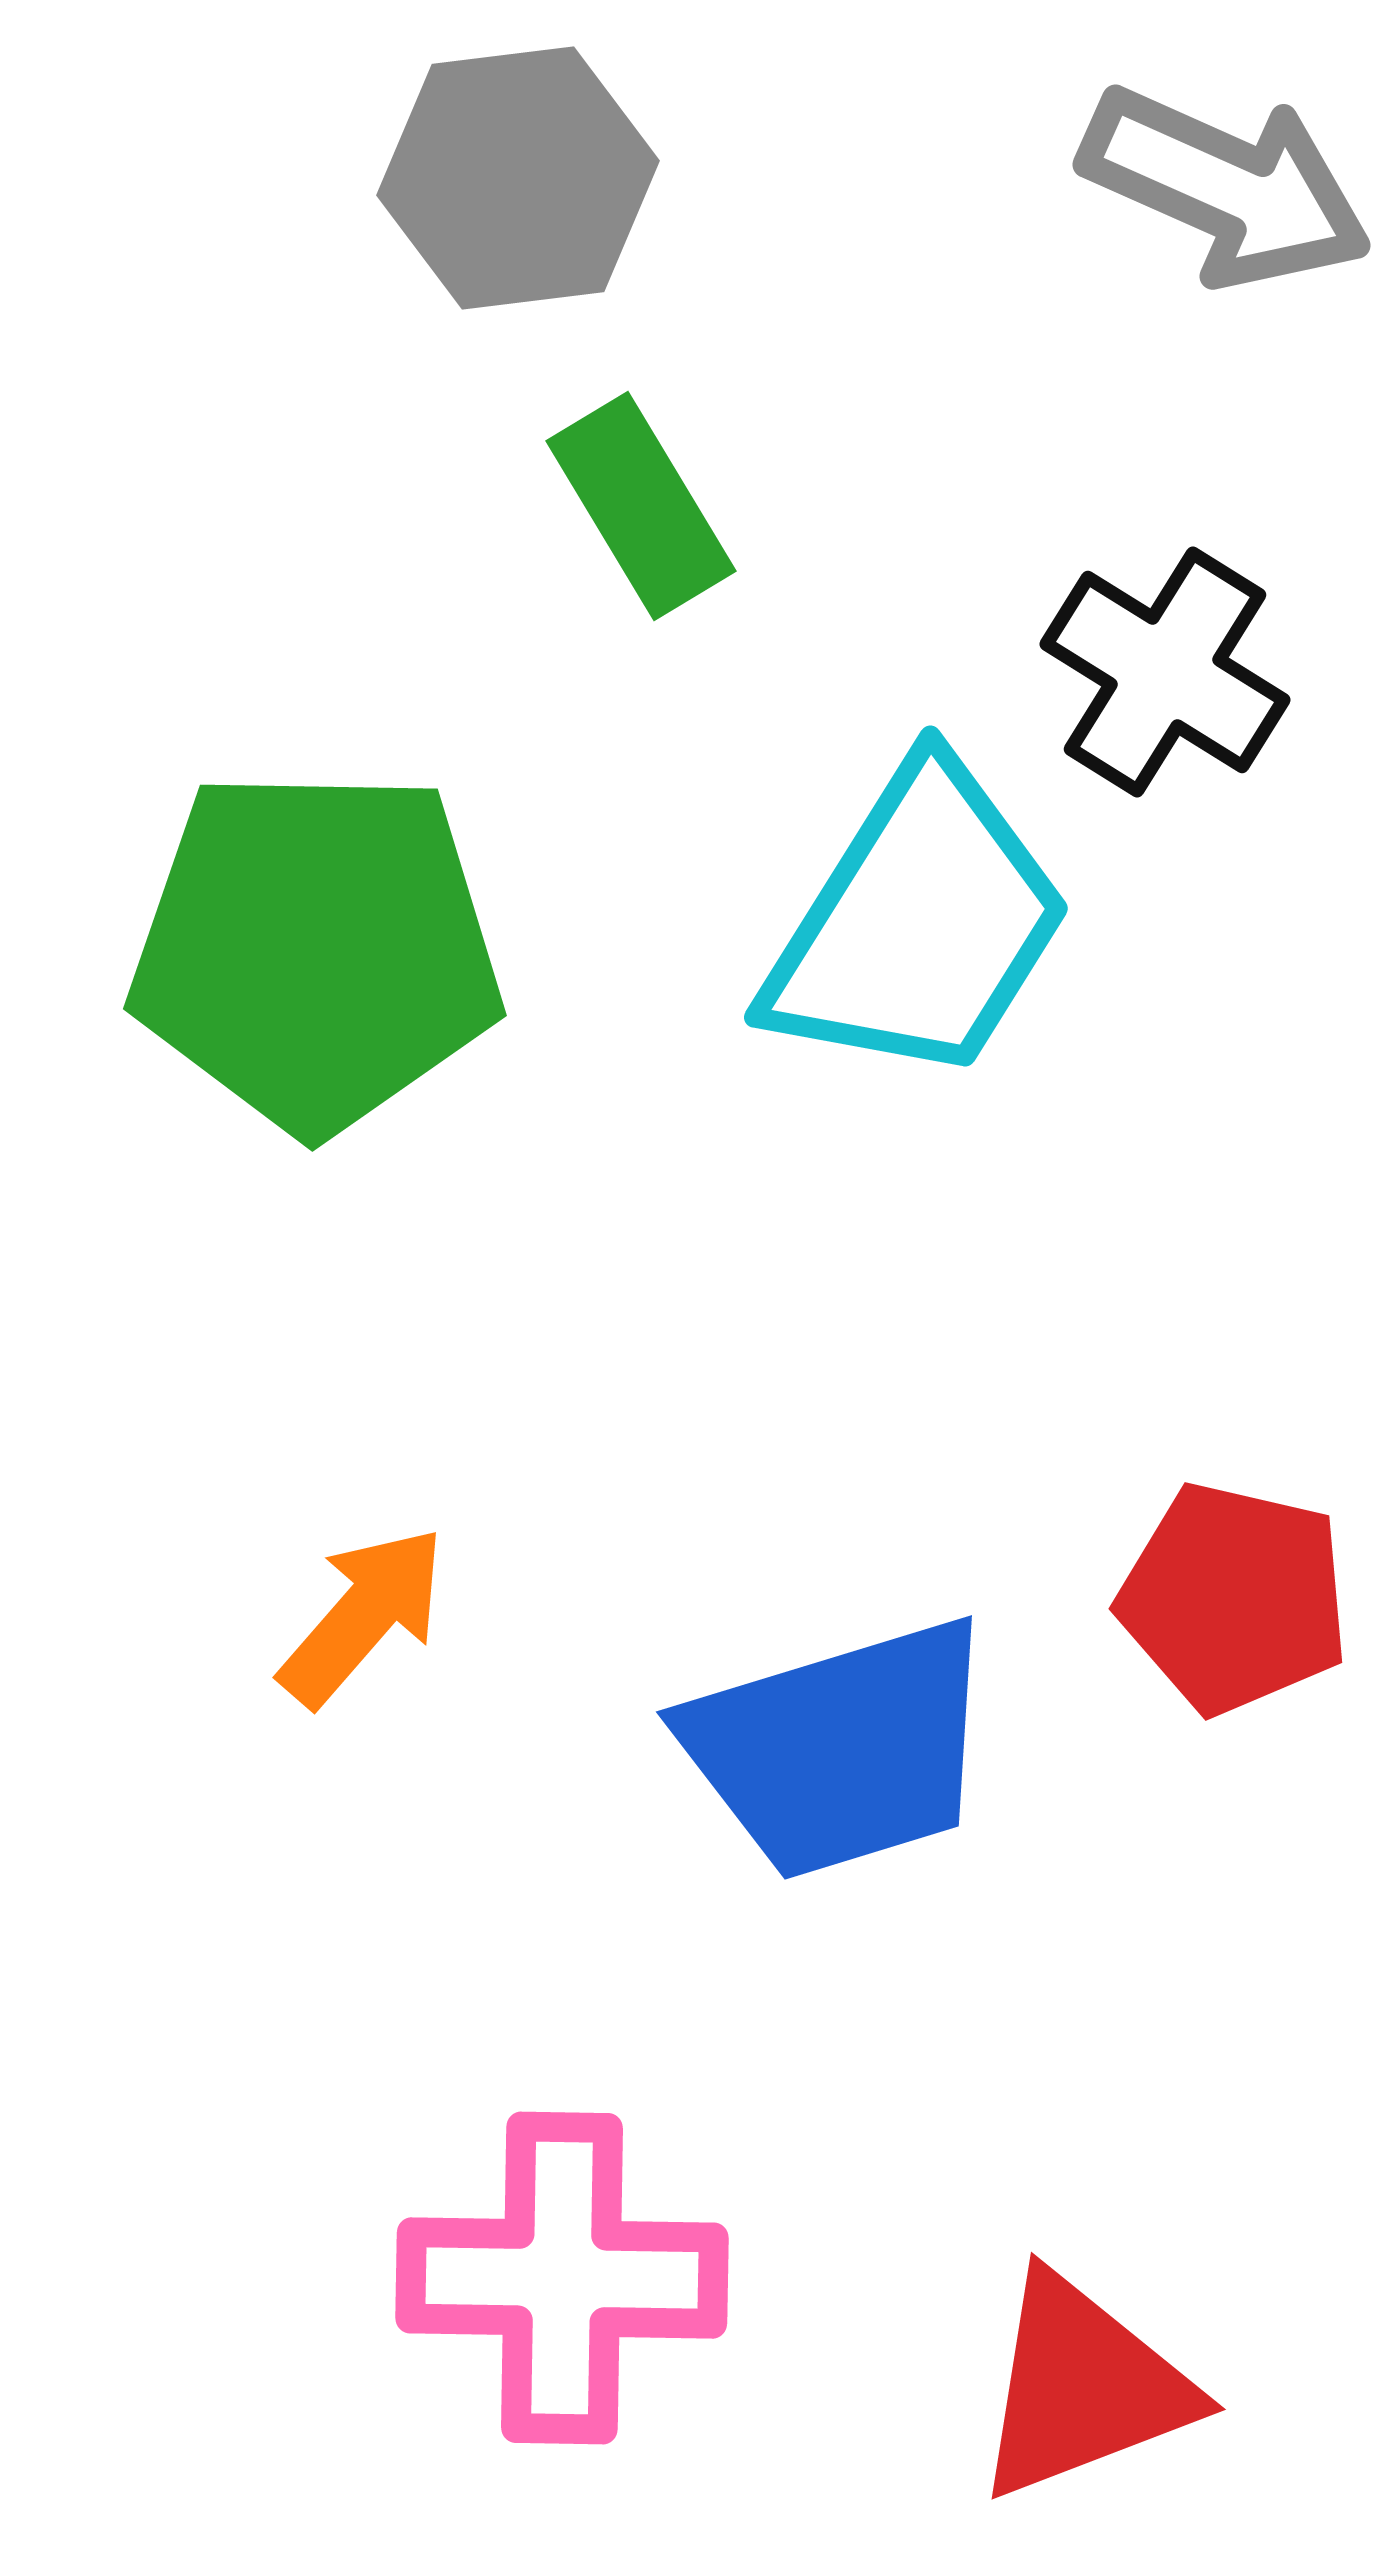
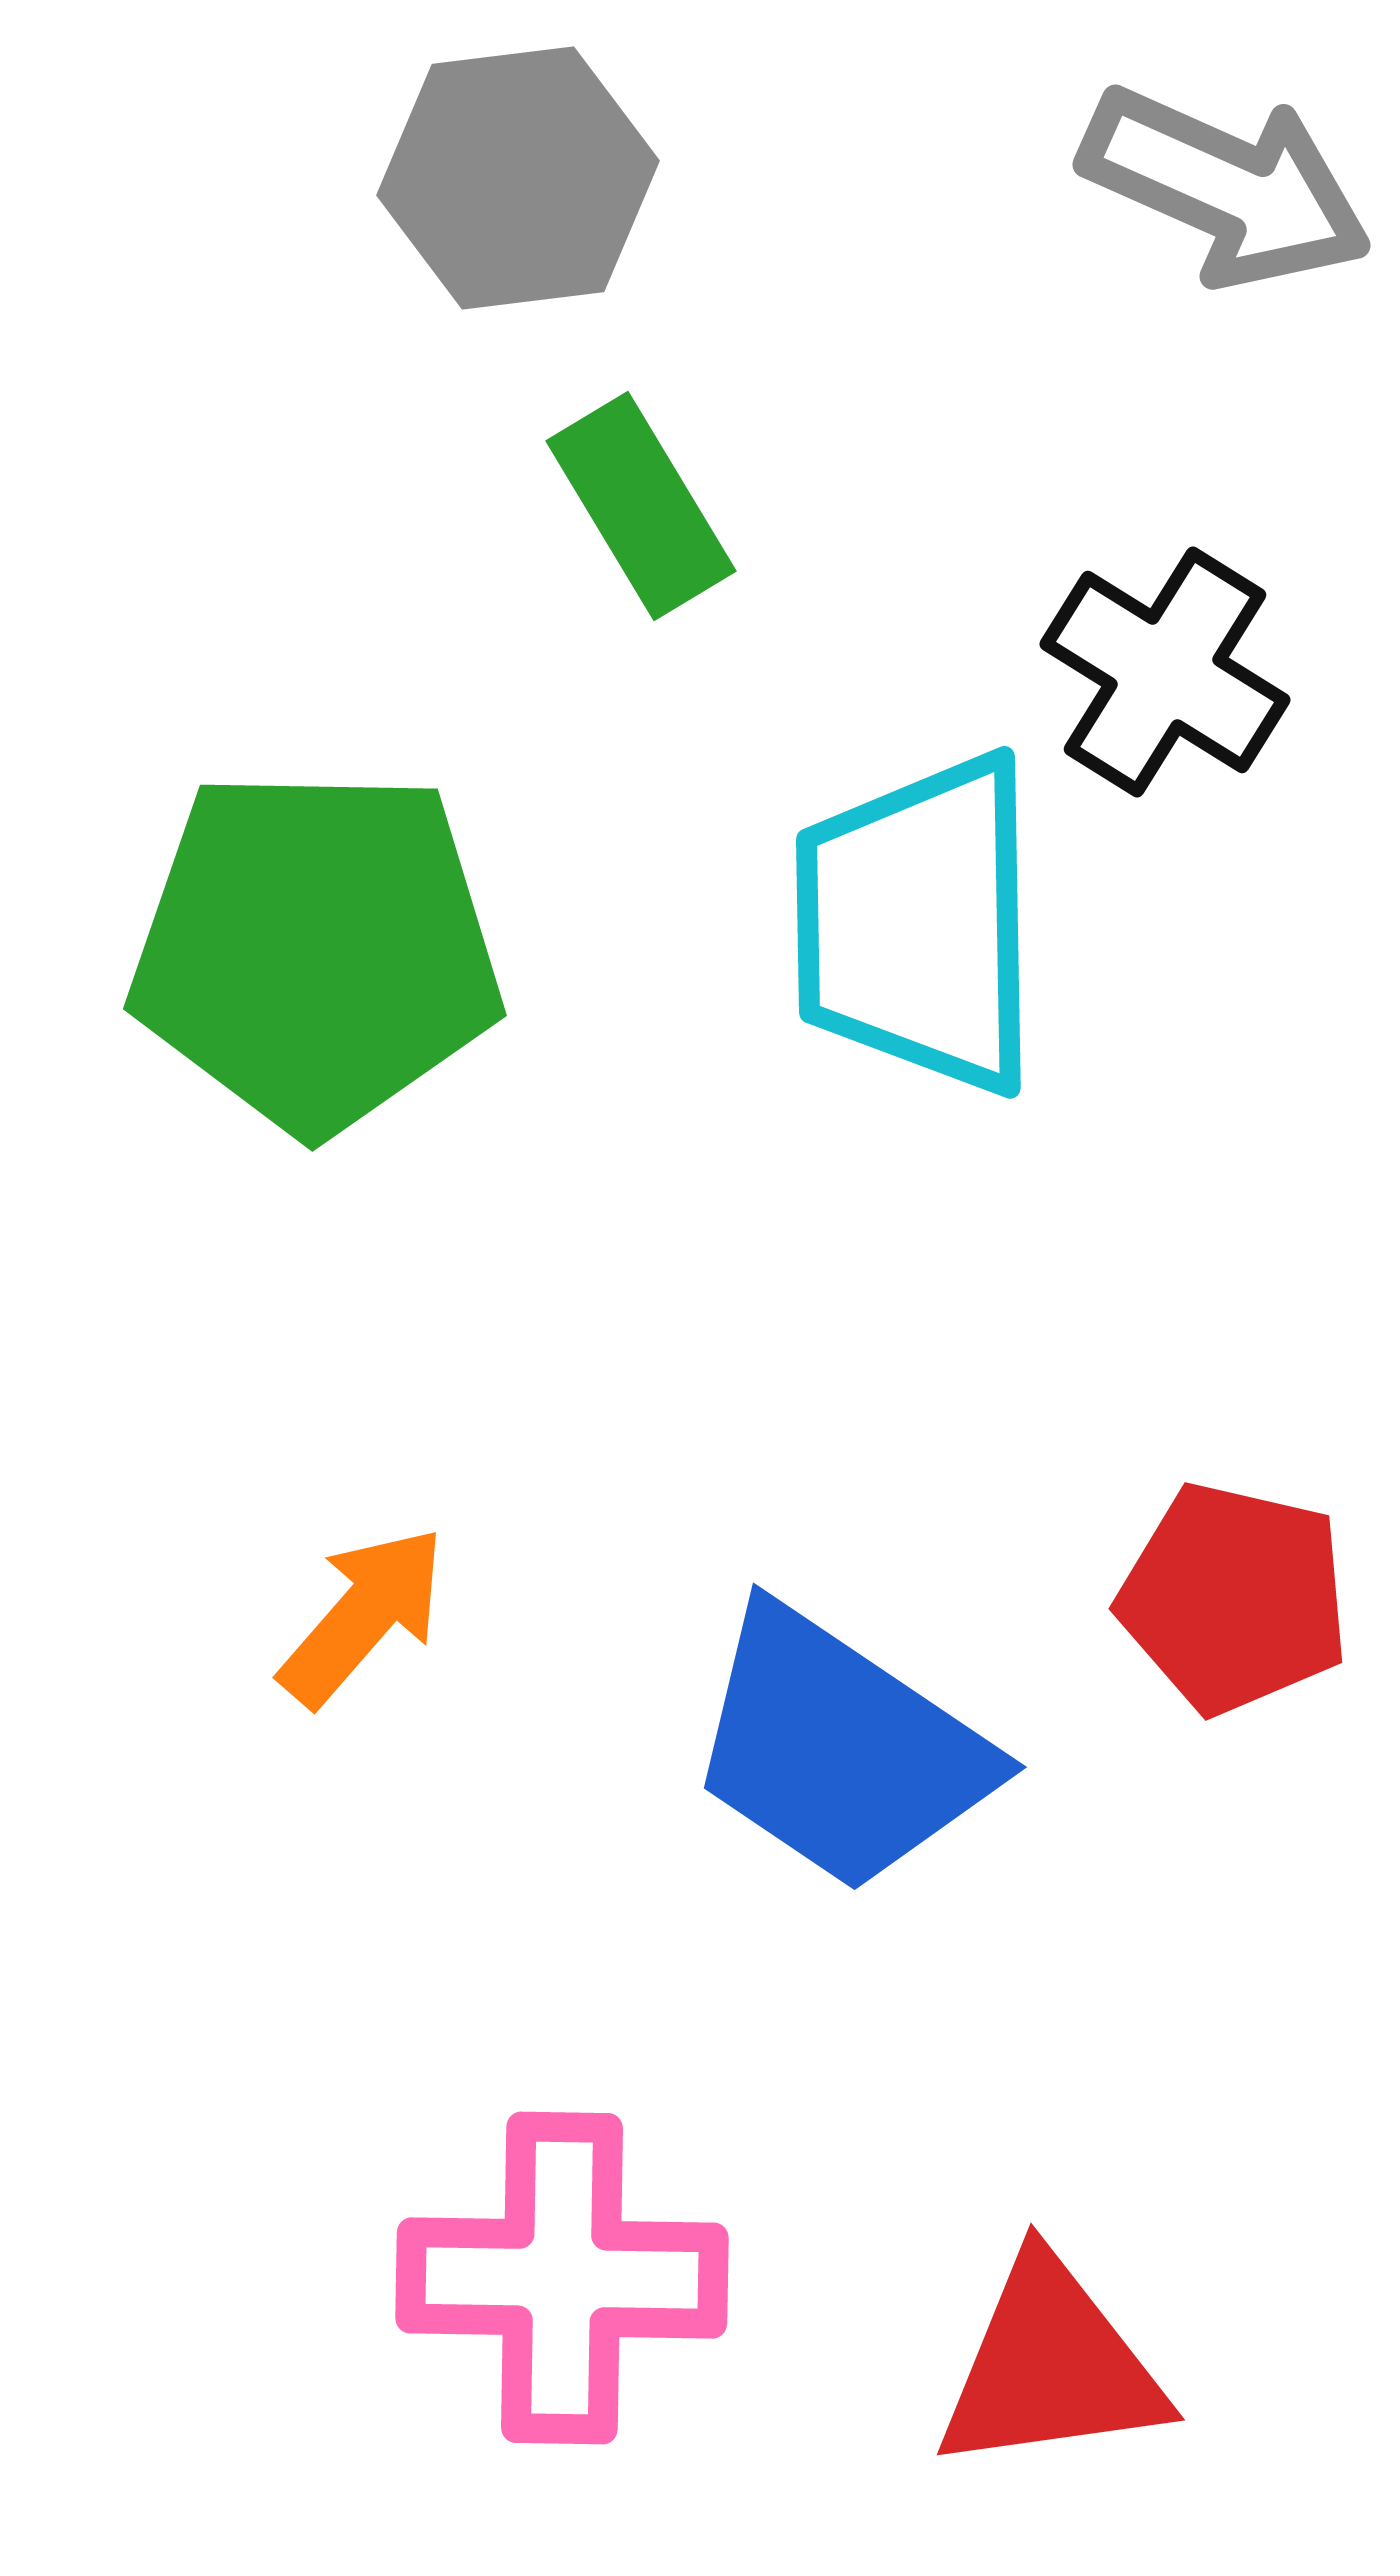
cyan trapezoid: rotated 147 degrees clockwise
blue trapezoid: rotated 51 degrees clockwise
red triangle: moved 32 px left, 21 px up; rotated 13 degrees clockwise
